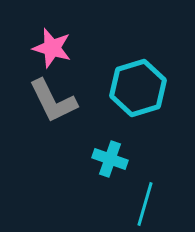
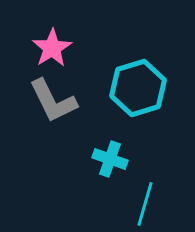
pink star: rotated 24 degrees clockwise
